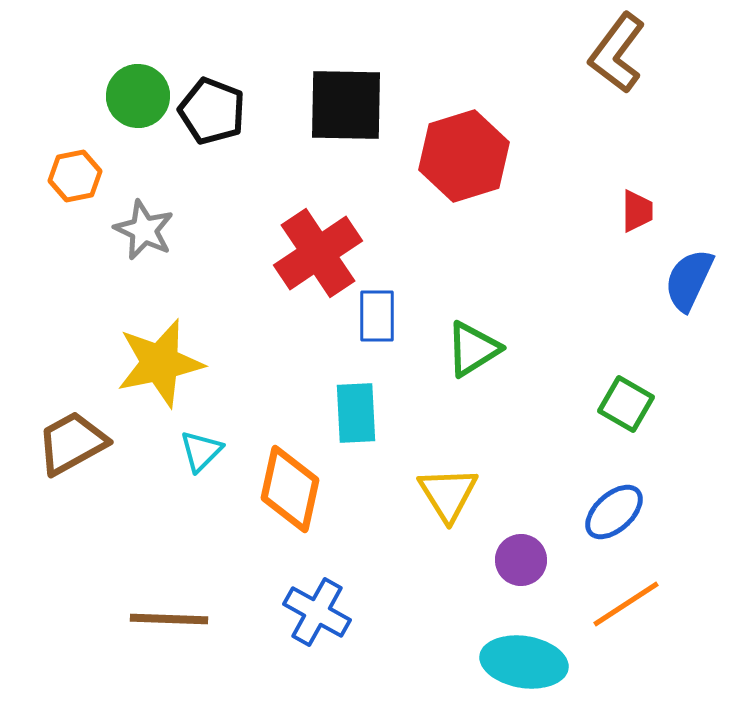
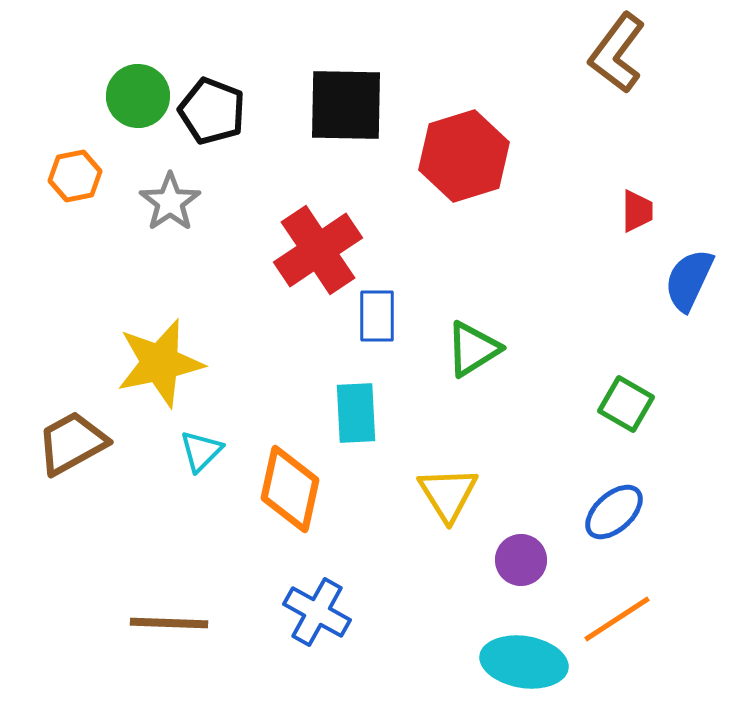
gray star: moved 26 px right, 28 px up; rotated 12 degrees clockwise
red cross: moved 3 px up
orange line: moved 9 px left, 15 px down
brown line: moved 4 px down
